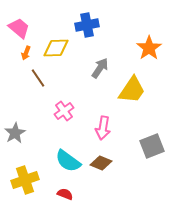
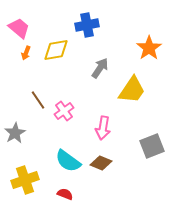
yellow diamond: moved 2 px down; rotated 8 degrees counterclockwise
brown line: moved 22 px down
